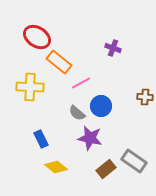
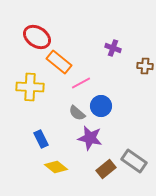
brown cross: moved 31 px up
